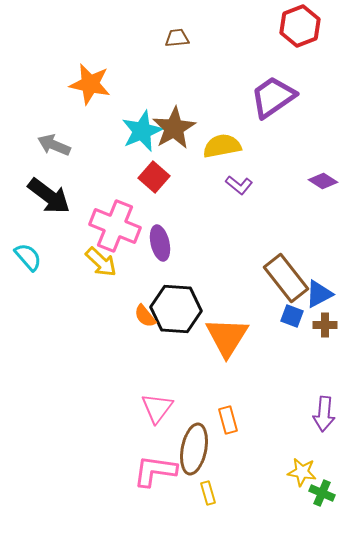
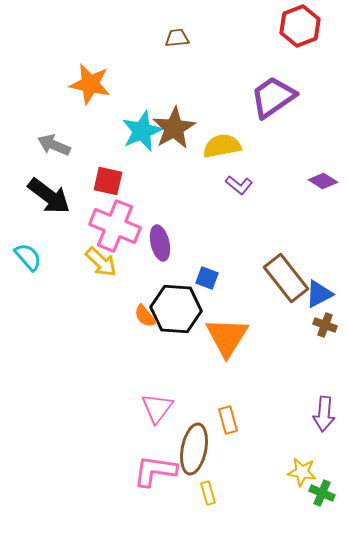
red square: moved 46 px left, 4 px down; rotated 28 degrees counterclockwise
blue square: moved 85 px left, 38 px up
brown cross: rotated 20 degrees clockwise
